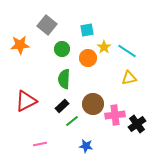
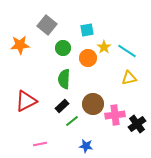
green circle: moved 1 px right, 1 px up
